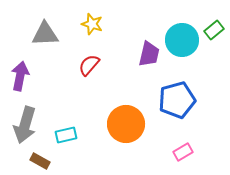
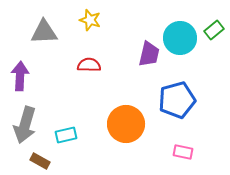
yellow star: moved 2 px left, 4 px up
gray triangle: moved 1 px left, 2 px up
cyan circle: moved 2 px left, 2 px up
red semicircle: rotated 50 degrees clockwise
purple arrow: rotated 8 degrees counterclockwise
pink rectangle: rotated 42 degrees clockwise
